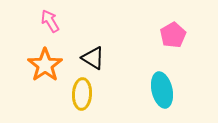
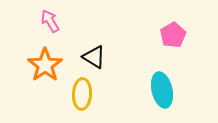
black triangle: moved 1 px right, 1 px up
